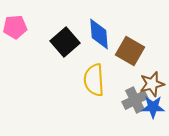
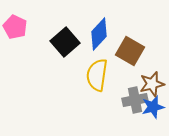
pink pentagon: rotated 30 degrees clockwise
blue diamond: rotated 48 degrees clockwise
yellow semicircle: moved 3 px right, 5 px up; rotated 12 degrees clockwise
gray cross: rotated 15 degrees clockwise
blue star: rotated 15 degrees counterclockwise
